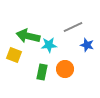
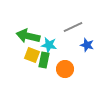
cyan star: rotated 14 degrees clockwise
yellow square: moved 18 px right
green rectangle: moved 2 px right, 12 px up
